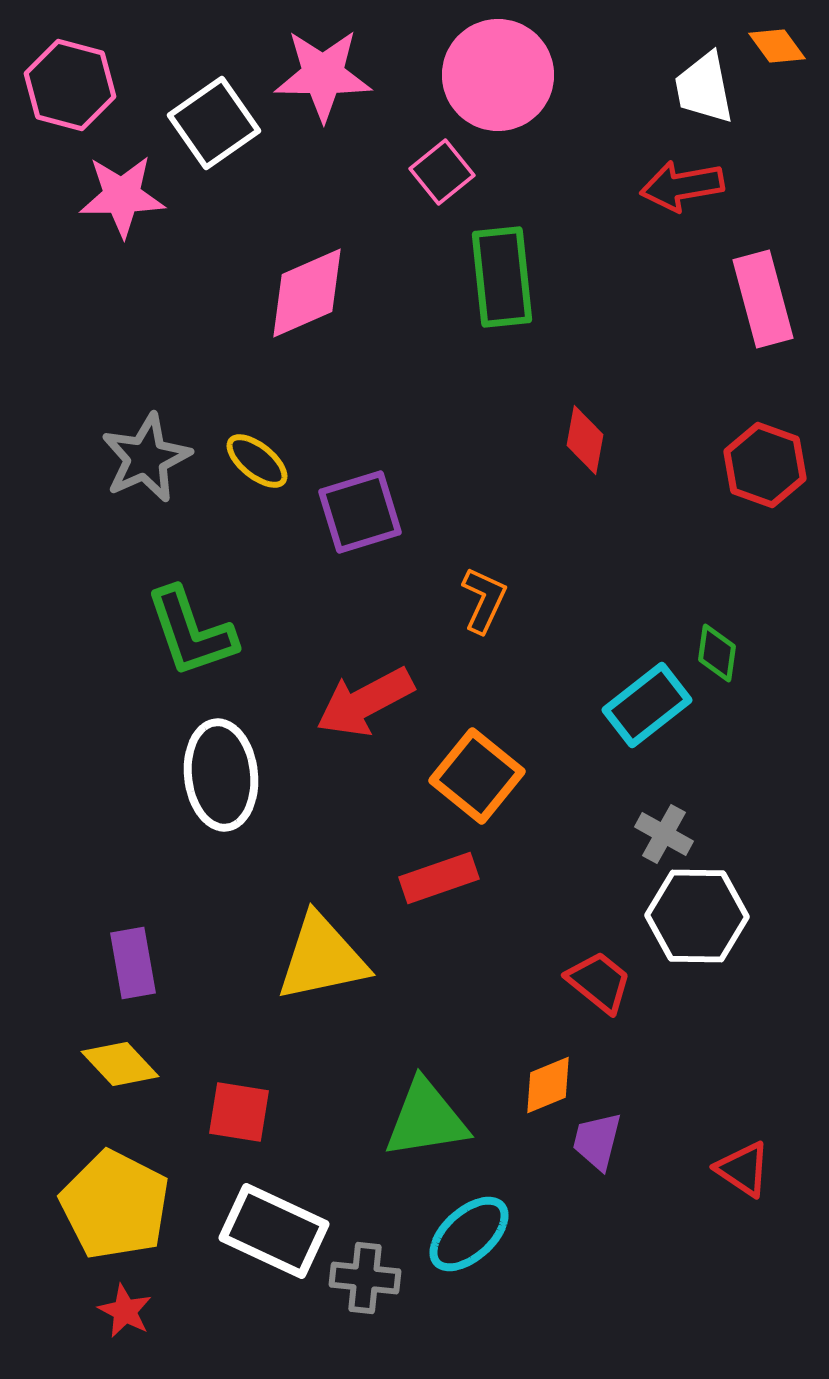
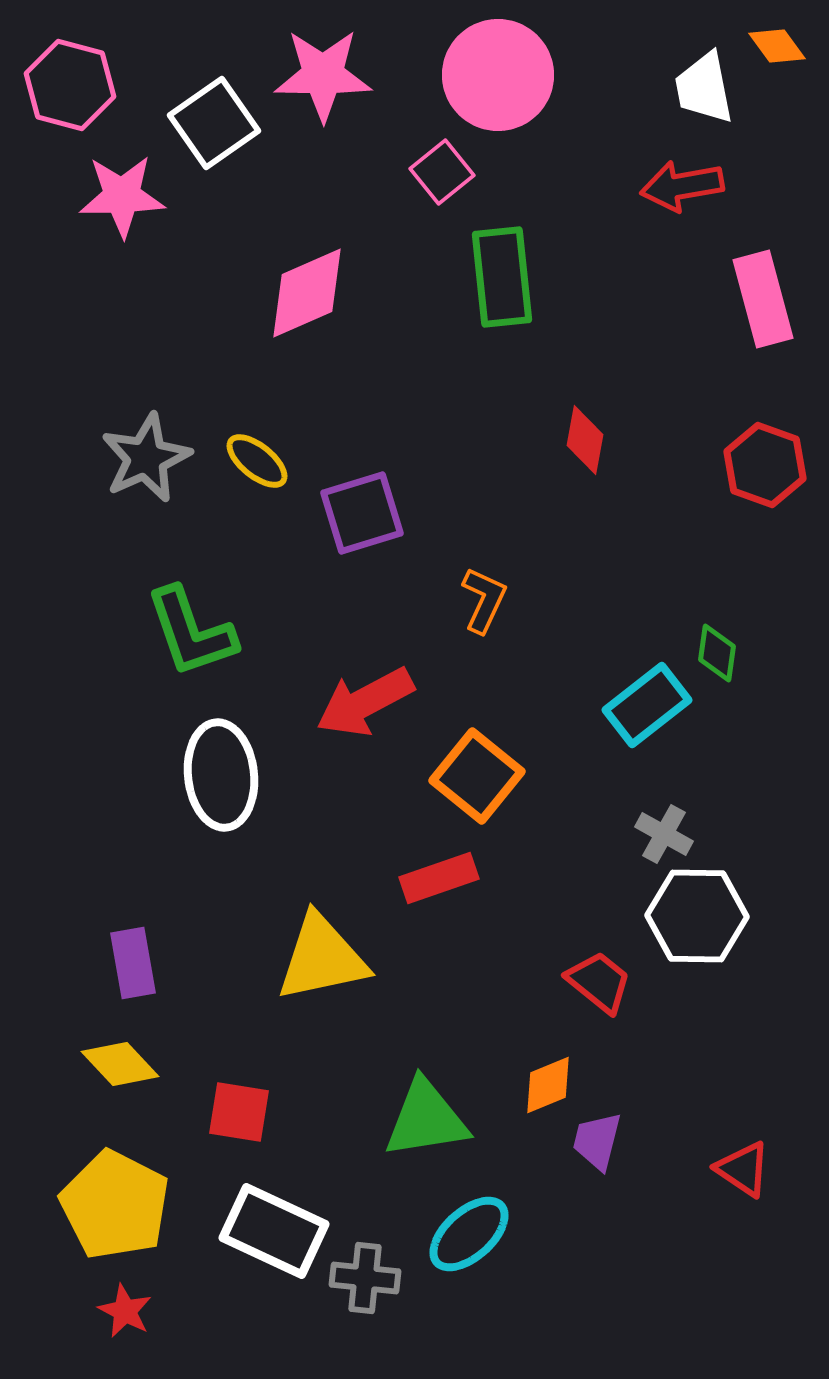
purple square at (360, 512): moved 2 px right, 1 px down
